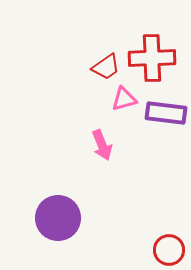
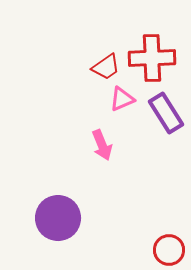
pink triangle: moved 2 px left; rotated 8 degrees counterclockwise
purple rectangle: rotated 51 degrees clockwise
